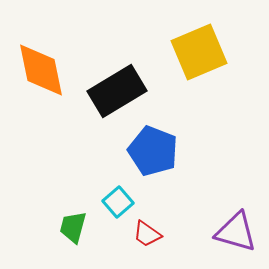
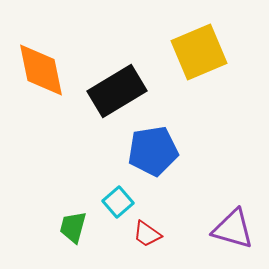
blue pentagon: rotated 30 degrees counterclockwise
purple triangle: moved 3 px left, 3 px up
